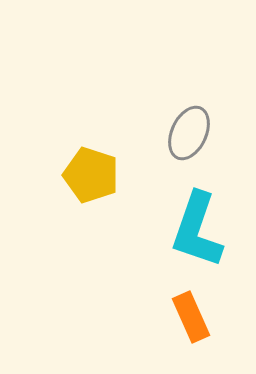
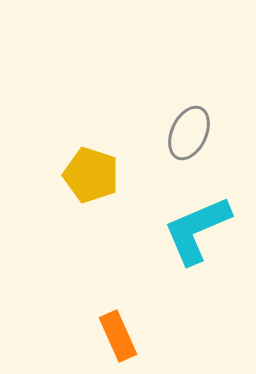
cyan L-shape: rotated 48 degrees clockwise
orange rectangle: moved 73 px left, 19 px down
